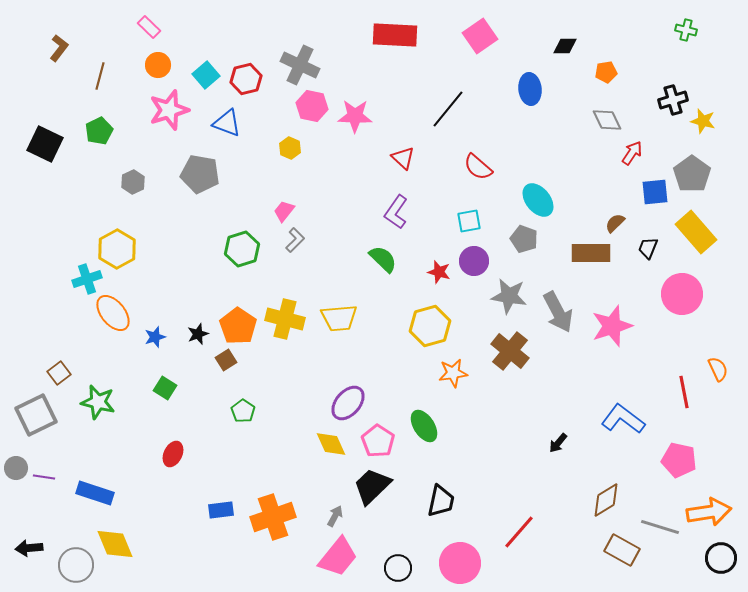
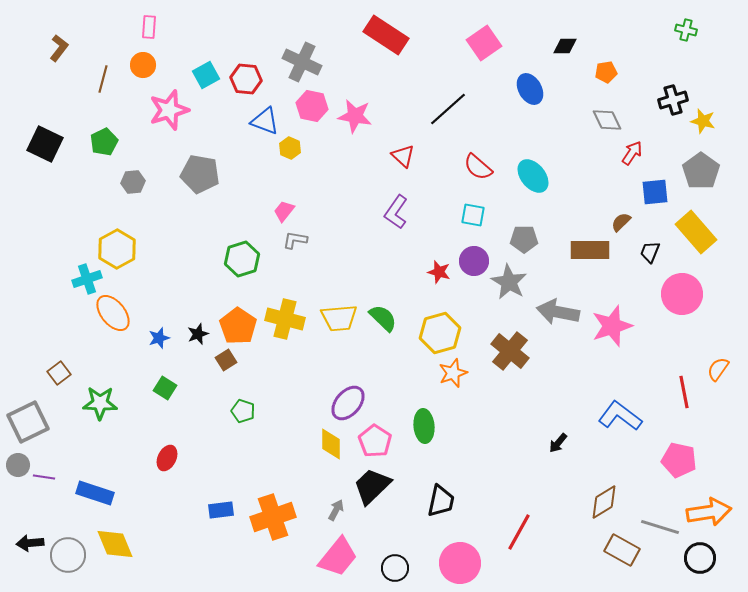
pink rectangle at (149, 27): rotated 50 degrees clockwise
red rectangle at (395, 35): moved 9 px left; rotated 30 degrees clockwise
pink square at (480, 36): moved 4 px right, 7 px down
orange circle at (158, 65): moved 15 px left
gray cross at (300, 65): moved 2 px right, 3 px up
cyan square at (206, 75): rotated 12 degrees clockwise
brown line at (100, 76): moved 3 px right, 3 px down
red hexagon at (246, 79): rotated 20 degrees clockwise
blue ellipse at (530, 89): rotated 24 degrees counterclockwise
black line at (448, 109): rotated 9 degrees clockwise
pink star at (355, 116): rotated 8 degrees clockwise
blue triangle at (227, 123): moved 38 px right, 2 px up
green pentagon at (99, 131): moved 5 px right, 11 px down
red triangle at (403, 158): moved 2 px up
gray pentagon at (692, 174): moved 9 px right, 3 px up
gray hexagon at (133, 182): rotated 20 degrees clockwise
cyan ellipse at (538, 200): moved 5 px left, 24 px up
cyan square at (469, 221): moved 4 px right, 6 px up; rotated 20 degrees clockwise
brown semicircle at (615, 223): moved 6 px right, 1 px up
gray pentagon at (524, 239): rotated 20 degrees counterclockwise
gray L-shape at (295, 240): rotated 125 degrees counterclockwise
black trapezoid at (648, 248): moved 2 px right, 4 px down
green hexagon at (242, 249): moved 10 px down
brown rectangle at (591, 253): moved 1 px left, 3 px up
green semicircle at (383, 259): moved 59 px down
gray star at (509, 296): moved 14 px up; rotated 21 degrees clockwise
gray arrow at (558, 312): rotated 129 degrees clockwise
yellow hexagon at (430, 326): moved 10 px right, 7 px down
blue star at (155, 337): moved 4 px right, 1 px down
orange semicircle at (718, 369): rotated 120 degrees counterclockwise
orange star at (453, 373): rotated 12 degrees counterclockwise
green star at (98, 402): moved 2 px right, 1 px down; rotated 12 degrees counterclockwise
green pentagon at (243, 411): rotated 15 degrees counterclockwise
gray square at (36, 415): moved 8 px left, 7 px down
blue L-shape at (623, 419): moved 3 px left, 3 px up
green ellipse at (424, 426): rotated 28 degrees clockwise
pink pentagon at (378, 441): moved 3 px left
yellow diamond at (331, 444): rotated 24 degrees clockwise
red ellipse at (173, 454): moved 6 px left, 4 px down
gray circle at (16, 468): moved 2 px right, 3 px up
brown diamond at (606, 500): moved 2 px left, 2 px down
gray arrow at (335, 516): moved 1 px right, 6 px up
red line at (519, 532): rotated 12 degrees counterclockwise
black arrow at (29, 548): moved 1 px right, 5 px up
black circle at (721, 558): moved 21 px left
gray circle at (76, 565): moved 8 px left, 10 px up
black circle at (398, 568): moved 3 px left
